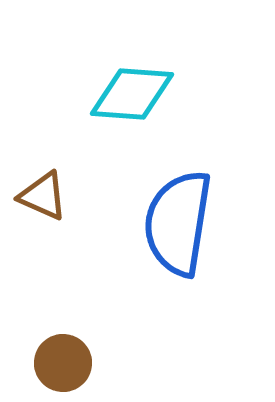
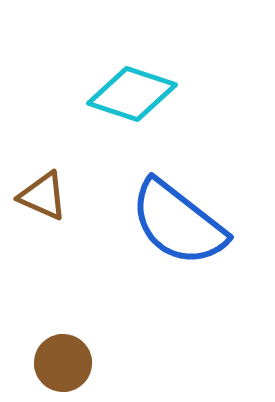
cyan diamond: rotated 14 degrees clockwise
blue semicircle: rotated 61 degrees counterclockwise
